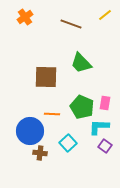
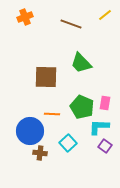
orange cross: rotated 14 degrees clockwise
